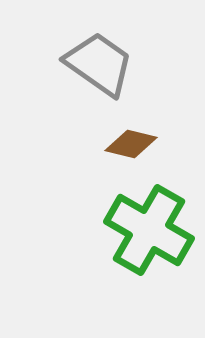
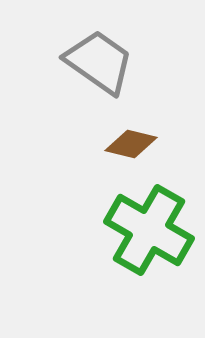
gray trapezoid: moved 2 px up
